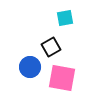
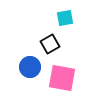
black square: moved 1 px left, 3 px up
